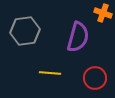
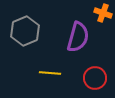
gray hexagon: rotated 16 degrees counterclockwise
